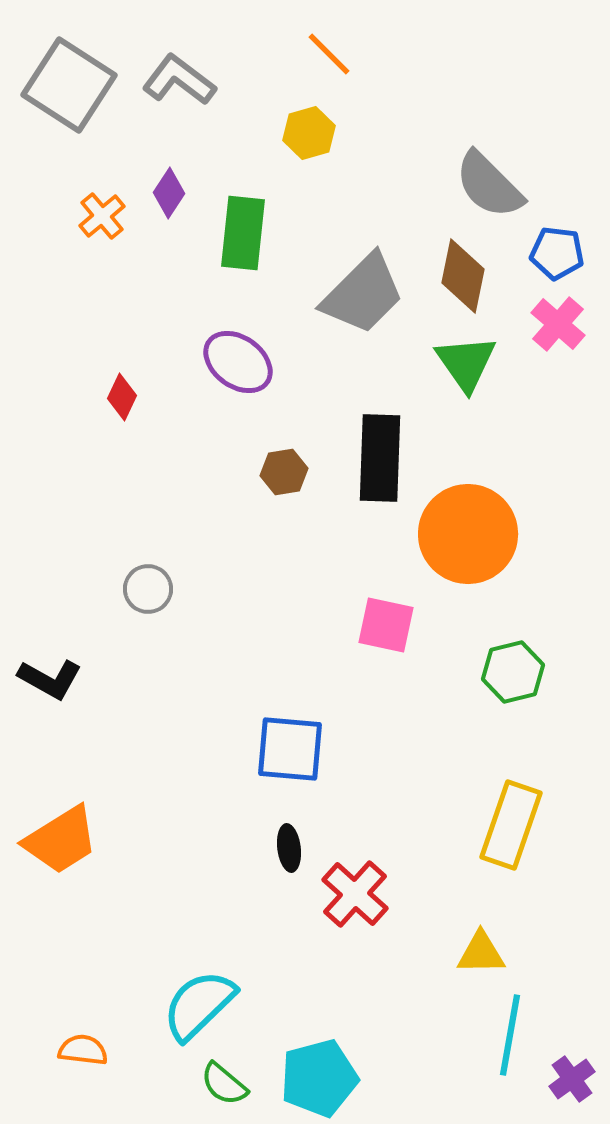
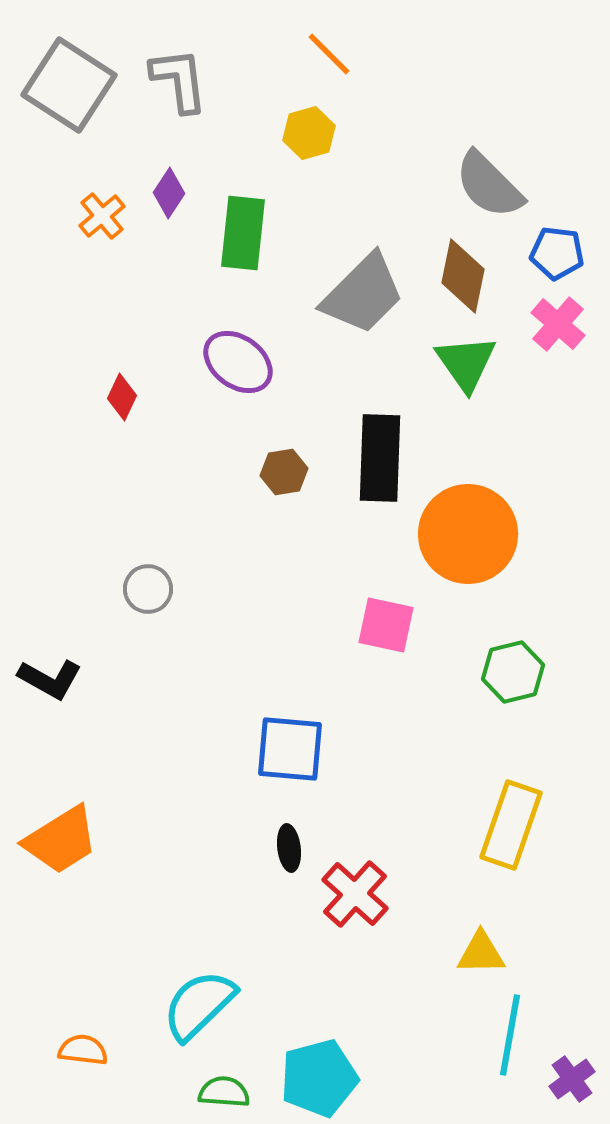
gray L-shape: rotated 46 degrees clockwise
green semicircle: moved 8 px down; rotated 144 degrees clockwise
